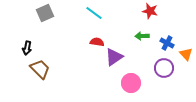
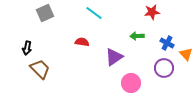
red star: moved 2 px right, 1 px down; rotated 21 degrees counterclockwise
green arrow: moved 5 px left
red semicircle: moved 15 px left
